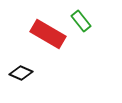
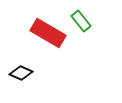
red rectangle: moved 1 px up
